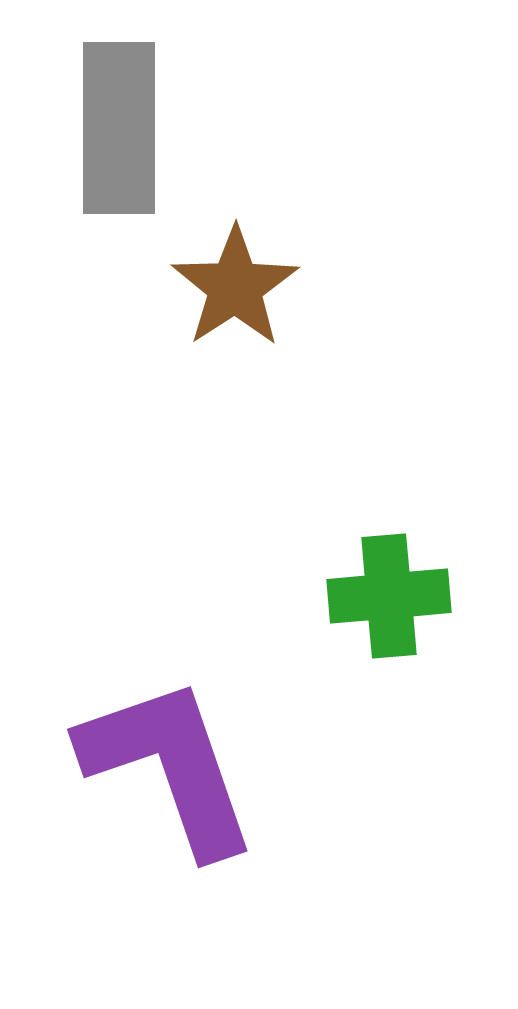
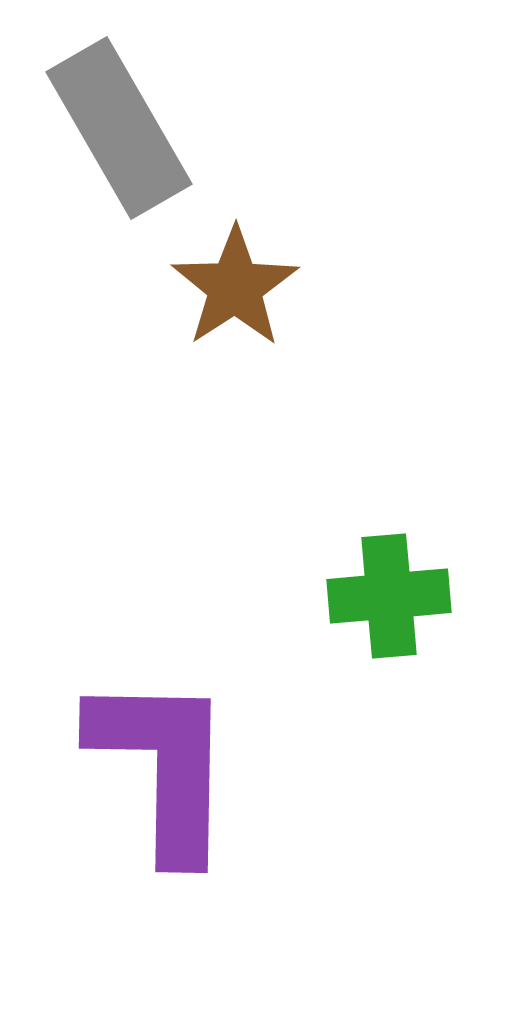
gray rectangle: rotated 30 degrees counterclockwise
purple L-shape: moved 6 px left; rotated 20 degrees clockwise
